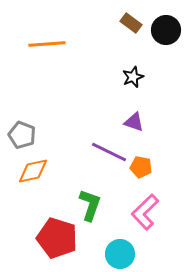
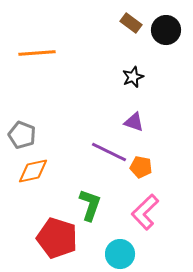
orange line: moved 10 px left, 9 px down
